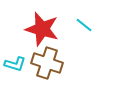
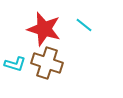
red star: moved 2 px right
